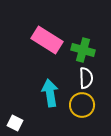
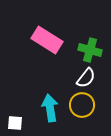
green cross: moved 7 px right
white semicircle: rotated 40 degrees clockwise
cyan arrow: moved 15 px down
white square: rotated 21 degrees counterclockwise
